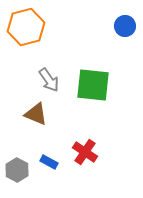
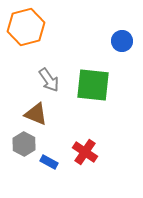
blue circle: moved 3 px left, 15 px down
gray hexagon: moved 7 px right, 26 px up
